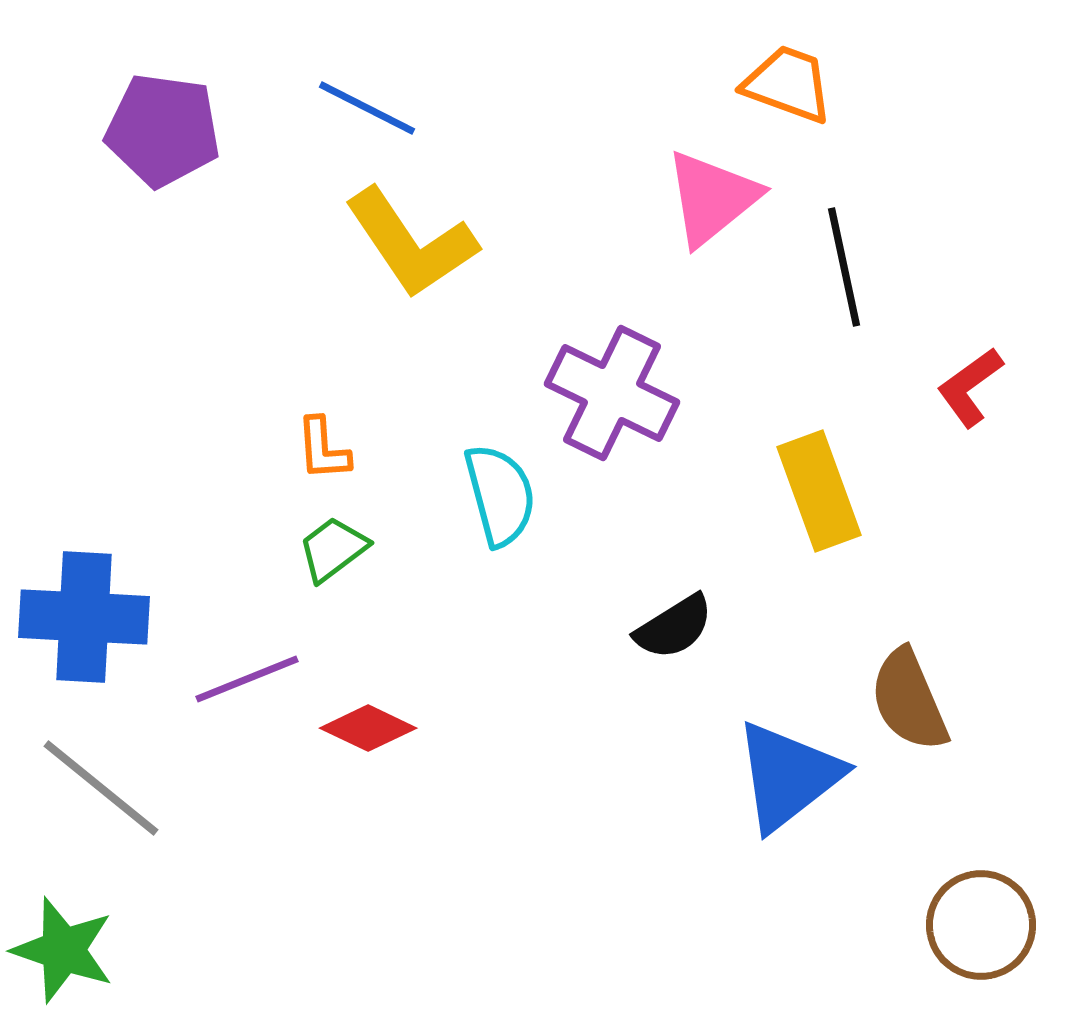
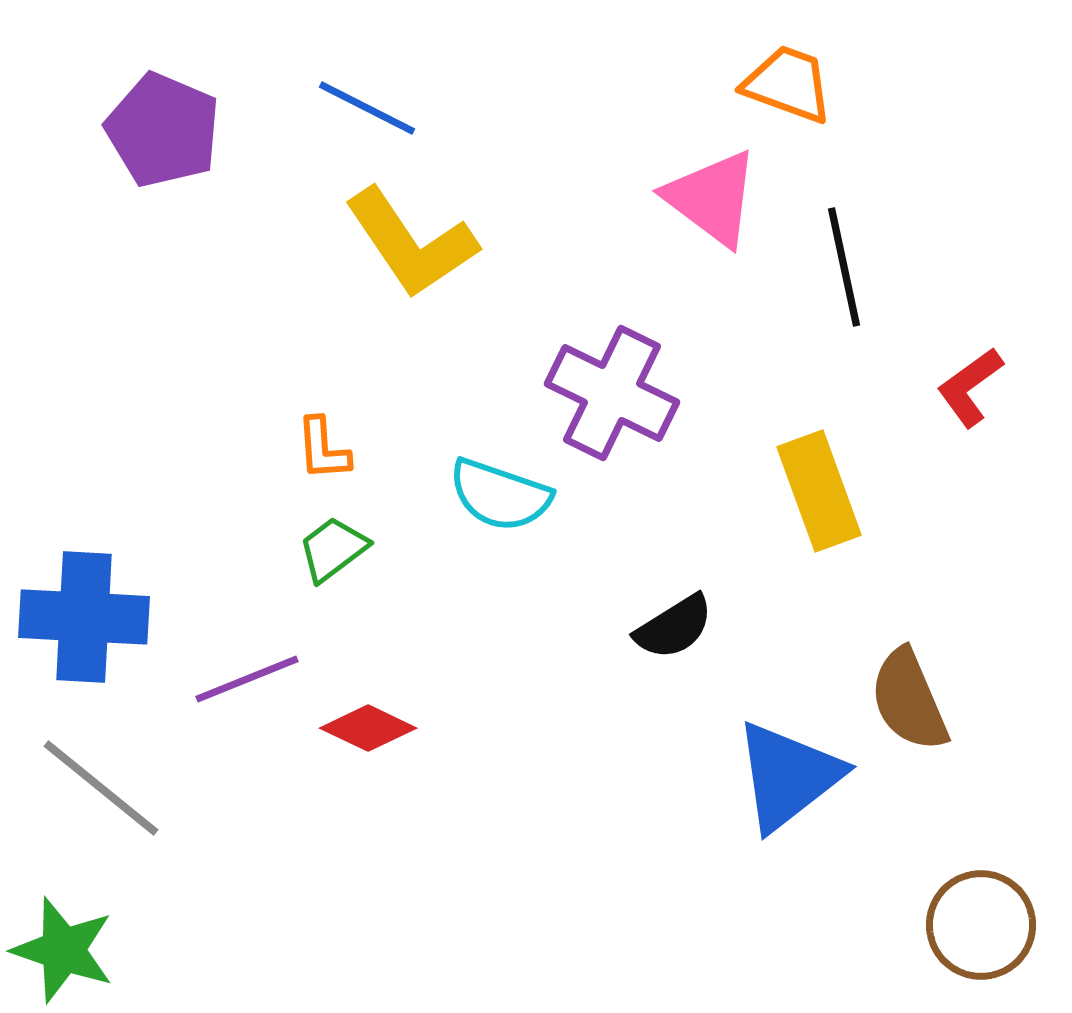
purple pentagon: rotated 15 degrees clockwise
pink triangle: rotated 44 degrees counterclockwise
cyan semicircle: rotated 124 degrees clockwise
